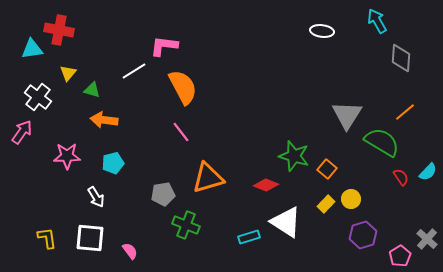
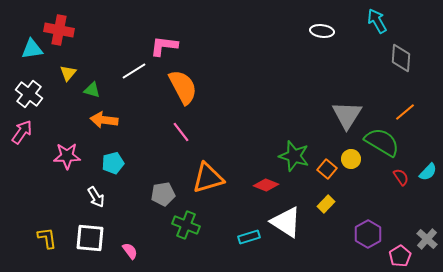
white cross: moved 9 px left, 3 px up
yellow circle: moved 40 px up
purple hexagon: moved 5 px right, 1 px up; rotated 12 degrees counterclockwise
